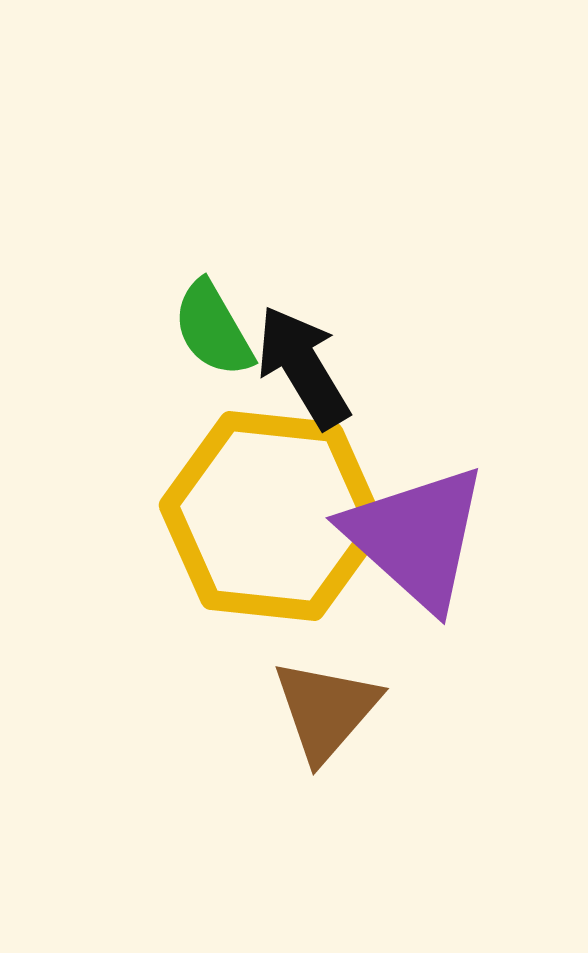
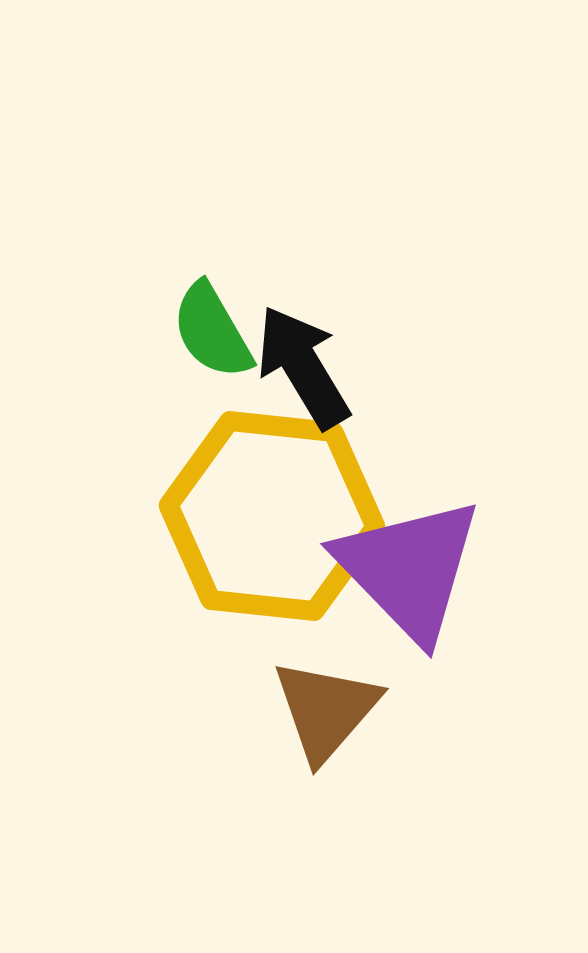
green semicircle: moved 1 px left, 2 px down
purple triangle: moved 7 px left, 32 px down; rotated 4 degrees clockwise
